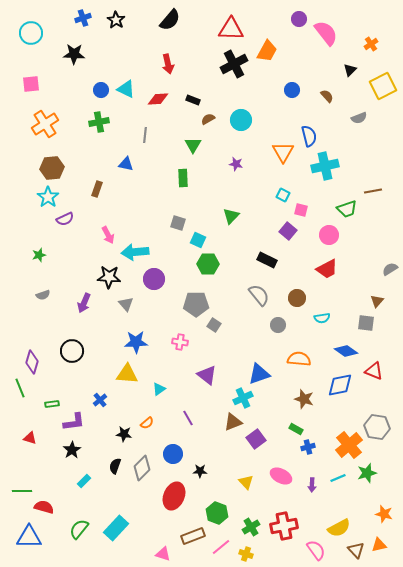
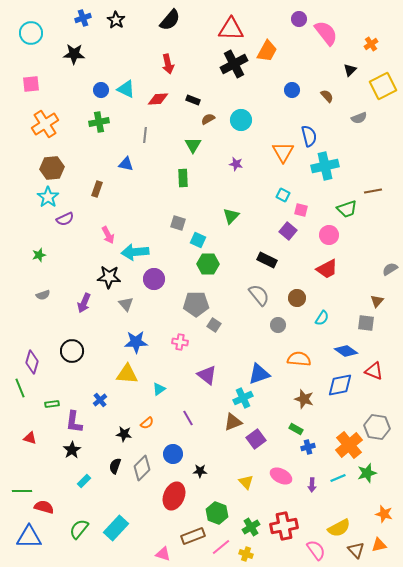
cyan semicircle at (322, 318): rotated 49 degrees counterclockwise
purple L-shape at (74, 422): rotated 105 degrees clockwise
